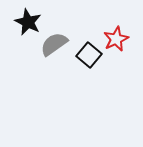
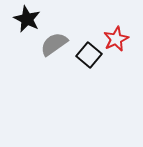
black star: moved 1 px left, 3 px up
